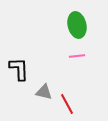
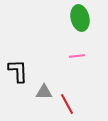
green ellipse: moved 3 px right, 7 px up
black L-shape: moved 1 px left, 2 px down
gray triangle: rotated 12 degrees counterclockwise
